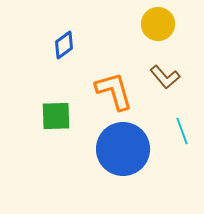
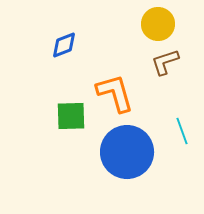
blue diamond: rotated 16 degrees clockwise
brown L-shape: moved 15 px up; rotated 112 degrees clockwise
orange L-shape: moved 1 px right, 2 px down
green square: moved 15 px right
blue circle: moved 4 px right, 3 px down
